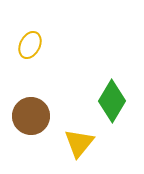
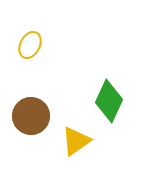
green diamond: moved 3 px left; rotated 6 degrees counterclockwise
yellow triangle: moved 3 px left, 2 px up; rotated 16 degrees clockwise
